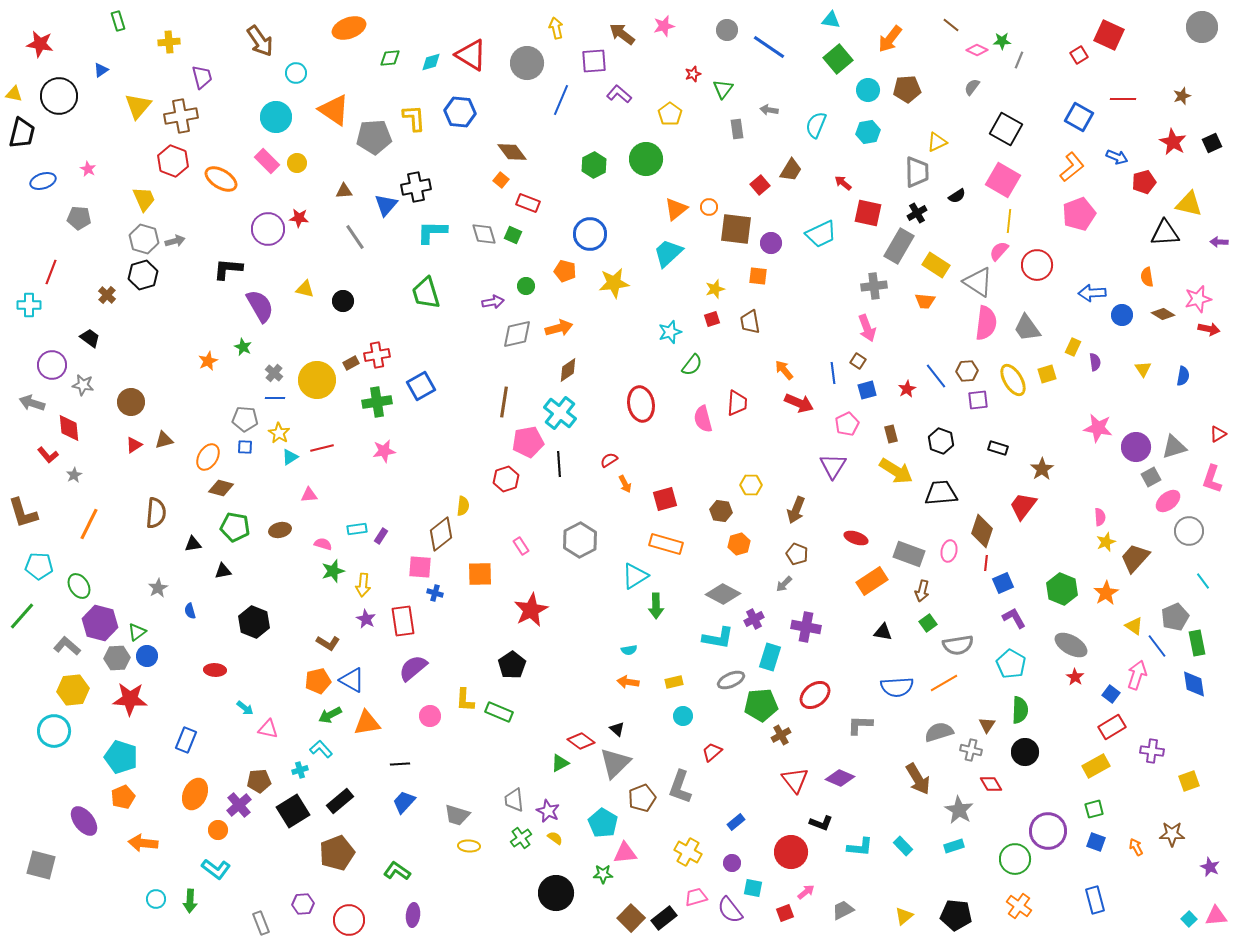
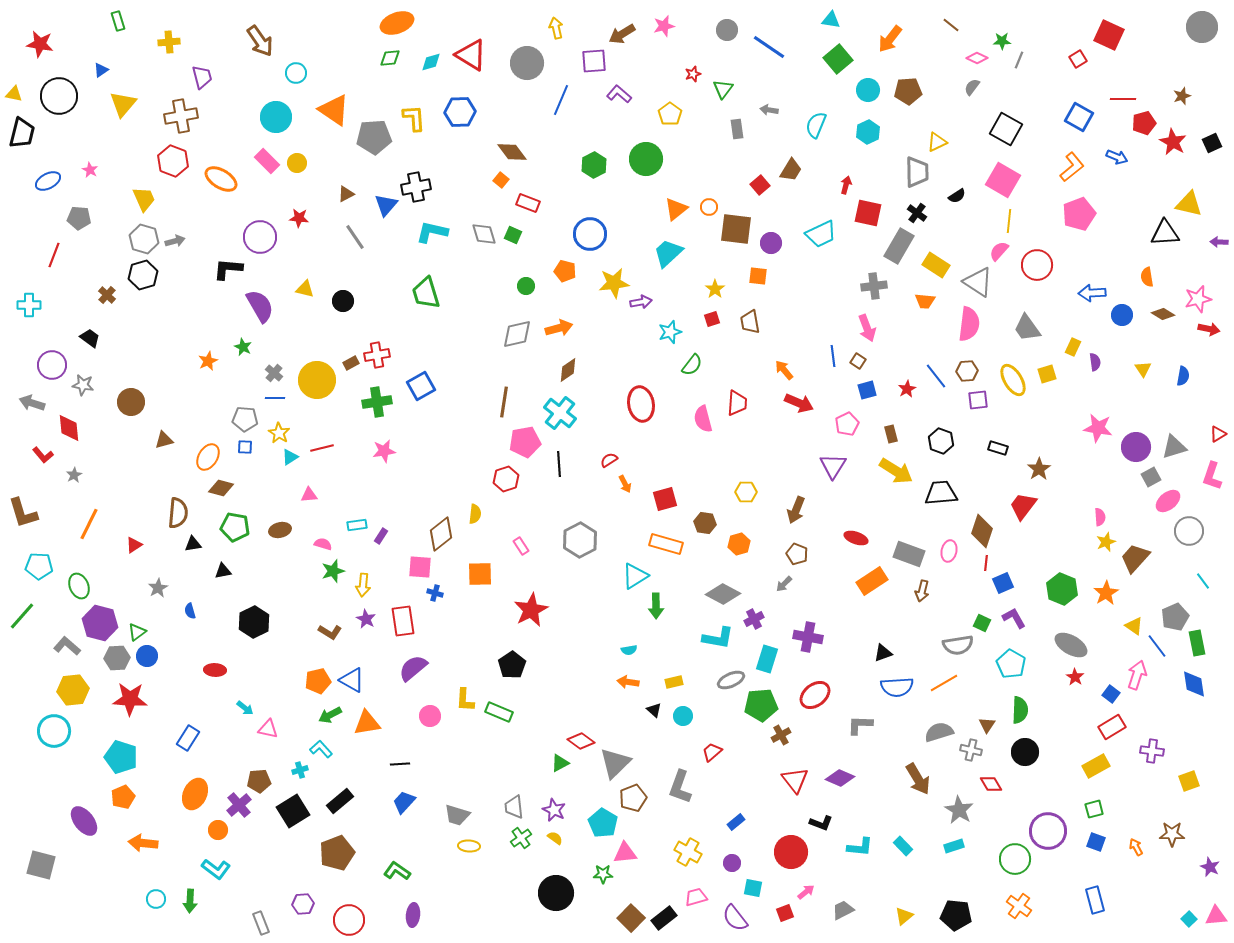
orange ellipse at (349, 28): moved 48 px right, 5 px up
brown arrow at (622, 34): rotated 68 degrees counterclockwise
pink diamond at (977, 50): moved 8 px down
red square at (1079, 55): moved 1 px left, 4 px down
brown pentagon at (907, 89): moved 1 px right, 2 px down
yellow triangle at (138, 106): moved 15 px left, 2 px up
blue hexagon at (460, 112): rotated 8 degrees counterclockwise
cyan hexagon at (868, 132): rotated 15 degrees counterclockwise
pink star at (88, 169): moved 2 px right, 1 px down
blue ellipse at (43, 181): moved 5 px right; rotated 10 degrees counterclockwise
red pentagon at (1144, 182): moved 59 px up
red arrow at (843, 183): moved 3 px right, 2 px down; rotated 66 degrees clockwise
brown triangle at (344, 191): moved 2 px right, 3 px down; rotated 24 degrees counterclockwise
black cross at (917, 213): rotated 24 degrees counterclockwise
purple circle at (268, 229): moved 8 px left, 8 px down
cyan L-shape at (432, 232): rotated 12 degrees clockwise
red line at (51, 272): moved 3 px right, 17 px up
yellow star at (715, 289): rotated 18 degrees counterclockwise
purple arrow at (493, 302): moved 148 px right
pink semicircle at (986, 323): moved 17 px left, 1 px down
blue line at (833, 373): moved 17 px up
pink pentagon at (528, 442): moved 3 px left
red triangle at (134, 445): moved 100 px down
red L-shape at (48, 455): moved 5 px left
brown star at (1042, 469): moved 3 px left
pink L-shape at (1212, 479): moved 3 px up
yellow hexagon at (751, 485): moved 5 px left, 7 px down
yellow semicircle at (463, 506): moved 12 px right, 8 px down
brown hexagon at (721, 511): moved 16 px left, 12 px down
brown semicircle at (156, 513): moved 22 px right
cyan rectangle at (357, 529): moved 4 px up
green ellipse at (79, 586): rotated 10 degrees clockwise
black hexagon at (254, 622): rotated 12 degrees clockwise
green square at (928, 623): moved 54 px right; rotated 30 degrees counterclockwise
purple cross at (806, 627): moved 2 px right, 10 px down
black triangle at (883, 632): moved 21 px down; rotated 30 degrees counterclockwise
brown L-shape at (328, 643): moved 2 px right, 11 px up
cyan rectangle at (770, 657): moved 3 px left, 2 px down
black triangle at (617, 729): moved 37 px right, 19 px up
blue rectangle at (186, 740): moved 2 px right, 2 px up; rotated 10 degrees clockwise
brown pentagon at (642, 798): moved 9 px left
gray trapezoid at (514, 800): moved 7 px down
purple star at (548, 811): moved 6 px right, 1 px up
purple semicircle at (730, 910): moved 5 px right, 8 px down
